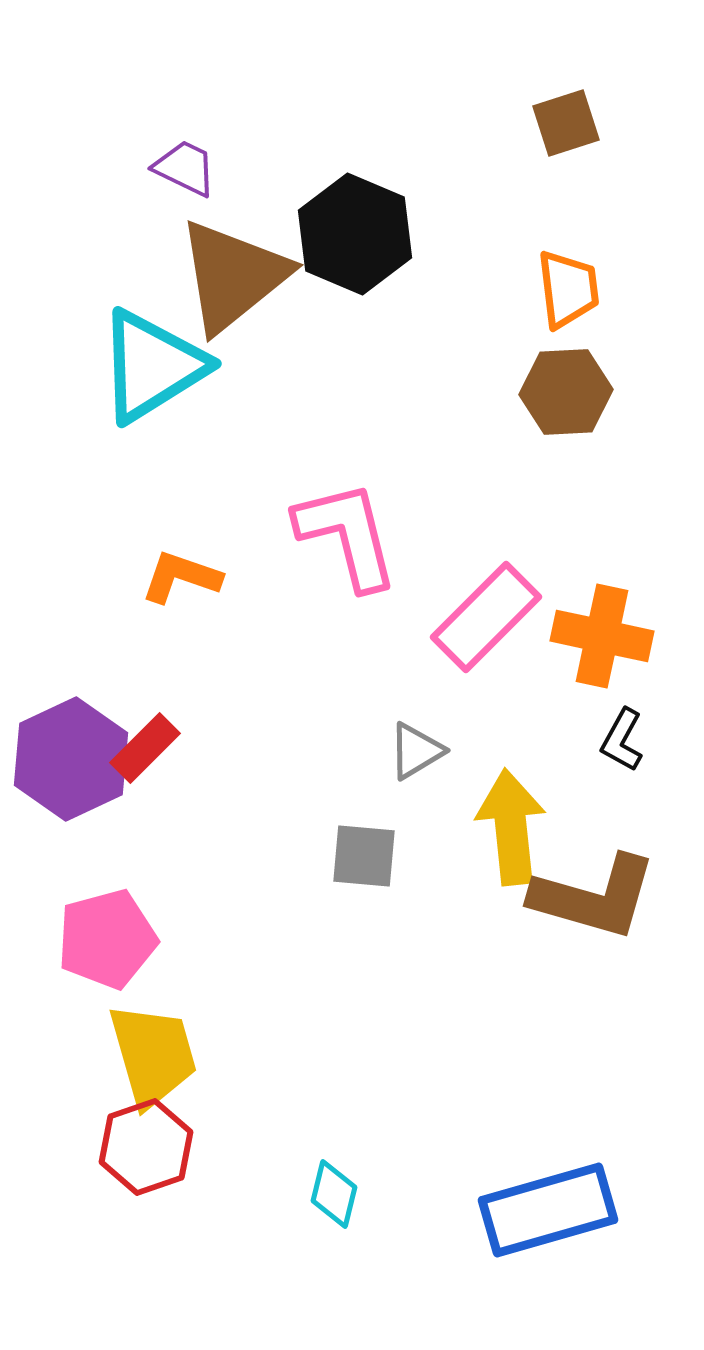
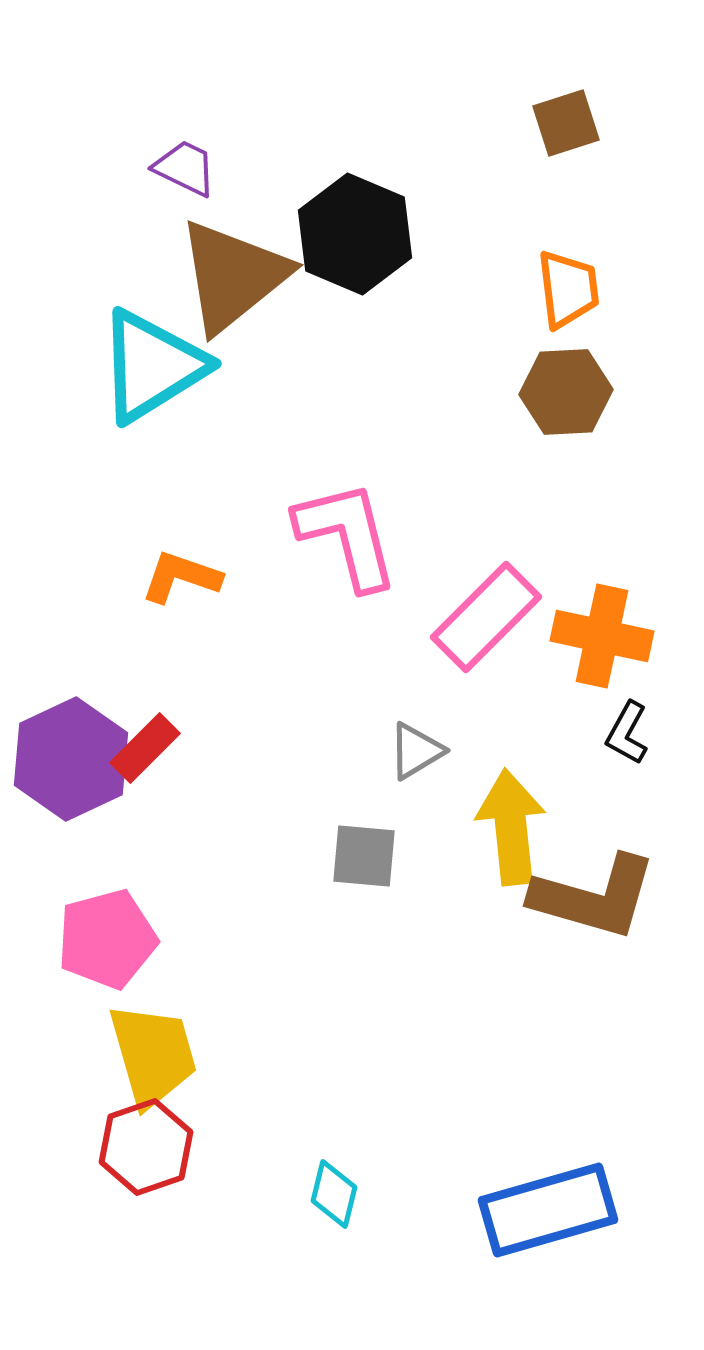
black L-shape: moved 5 px right, 7 px up
